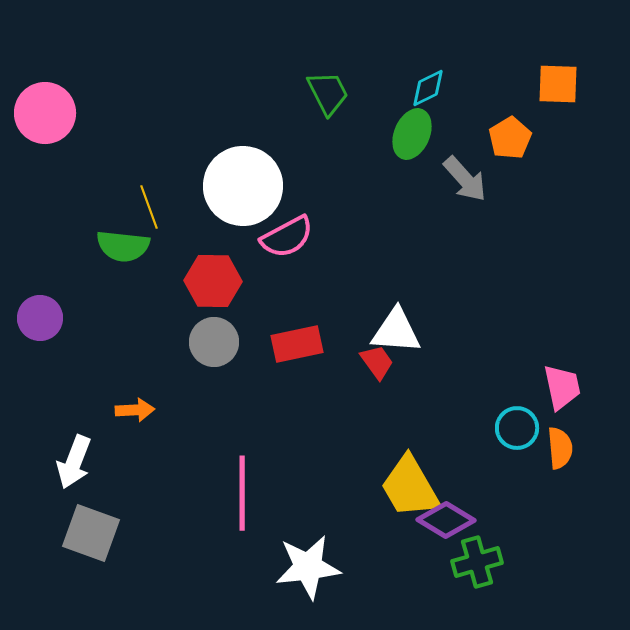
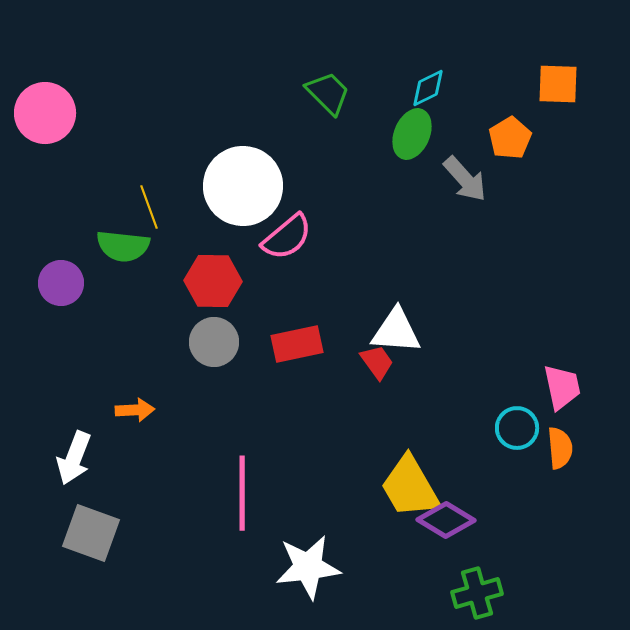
green trapezoid: rotated 18 degrees counterclockwise
pink semicircle: rotated 12 degrees counterclockwise
purple circle: moved 21 px right, 35 px up
white arrow: moved 4 px up
green cross: moved 31 px down
